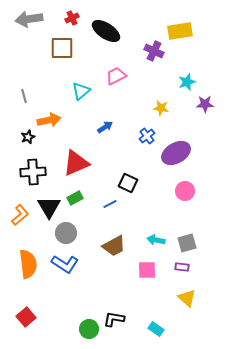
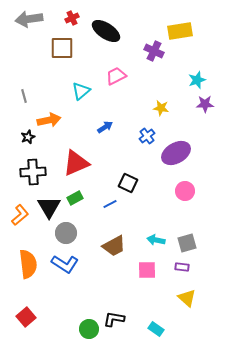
cyan star: moved 10 px right, 2 px up
